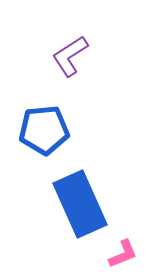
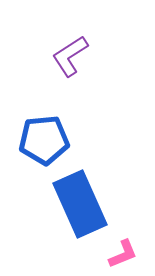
blue pentagon: moved 10 px down
